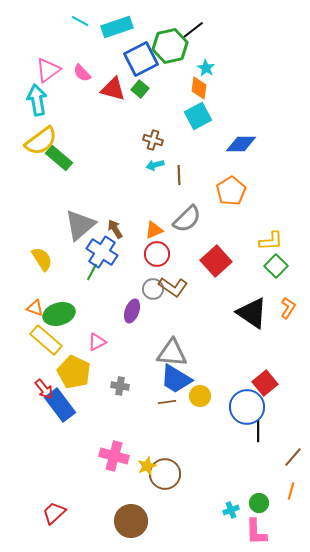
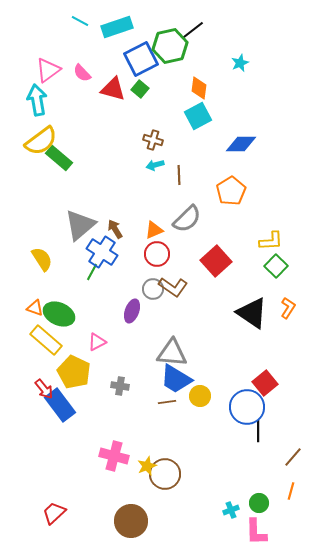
cyan star at (206, 68): moved 34 px right, 5 px up; rotated 18 degrees clockwise
green ellipse at (59, 314): rotated 40 degrees clockwise
